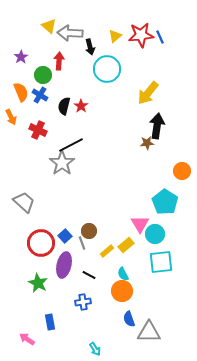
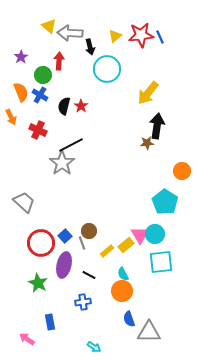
pink triangle at (140, 224): moved 11 px down
cyan arrow at (95, 349): moved 1 px left, 2 px up; rotated 24 degrees counterclockwise
